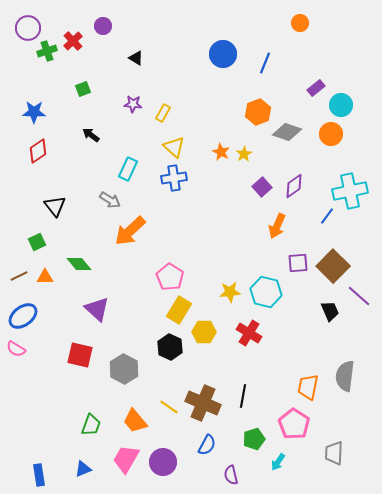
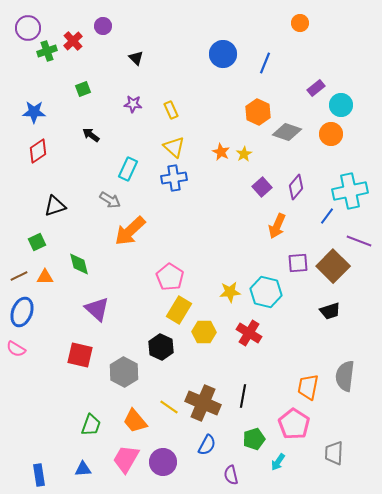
black triangle at (136, 58): rotated 14 degrees clockwise
orange hexagon at (258, 112): rotated 15 degrees counterclockwise
yellow rectangle at (163, 113): moved 8 px right, 3 px up; rotated 54 degrees counterclockwise
purple diamond at (294, 186): moved 2 px right, 1 px down; rotated 15 degrees counterclockwise
black triangle at (55, 206): rotated 50 degrees clockwise
green diamond at (79, 264): rotated 25 degrees clockwise
purple line at (359, 296): moved 55 px up; rotated 20 degrees counterclockwise
black trapezoid at (330, 311): rotated 95 degrees clockwise
blue ellipse at (23, 316): moved 1 px left, 4 px up; rotated 32 degrees counterclockwise
black hexagon at (170, 347): moved 9 px left
gray hexagon at (124, 369): moved 3 px down
blue triangle at (83, 469): rotated 18 degrees clockwise
